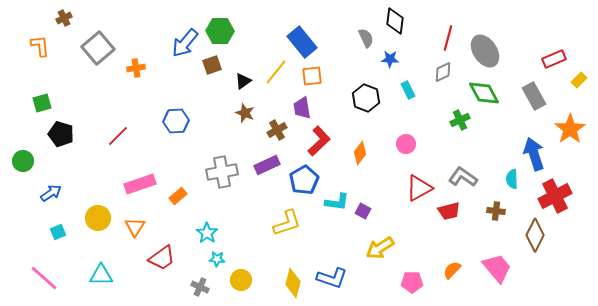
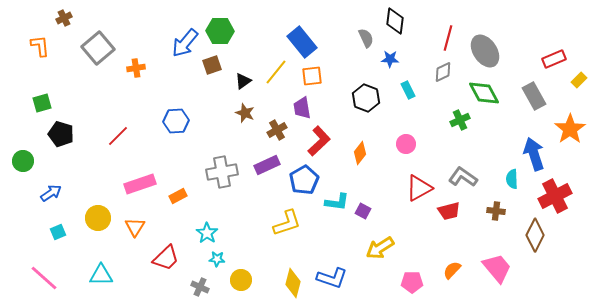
orange rectangle at (178, 196): rotated 12 degrees clockwise
red trapezoid at (162, 258): moved 4 px right; rotated 8 degrees counterclockwise
